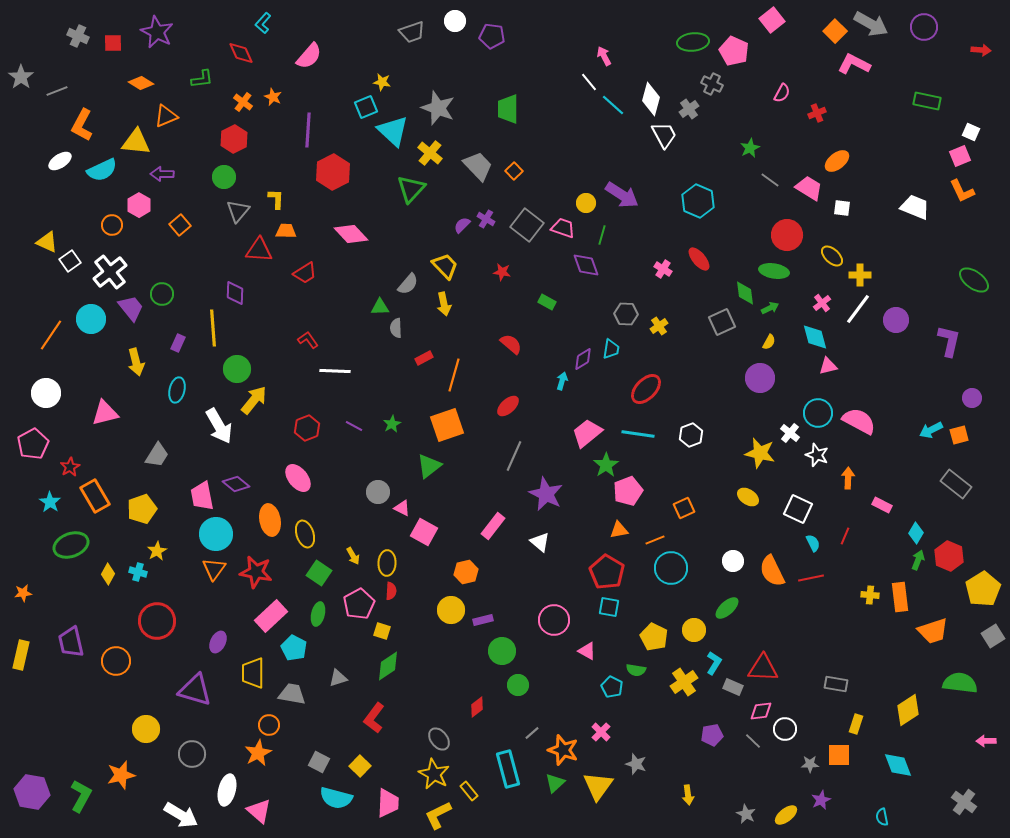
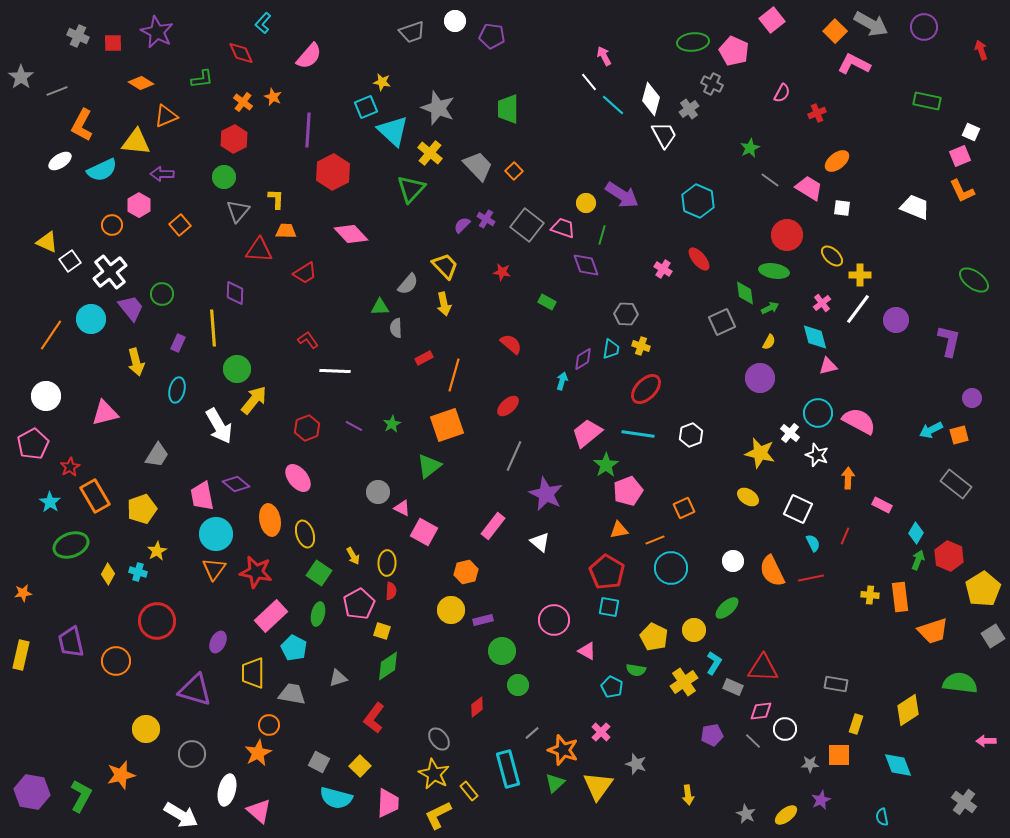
red arrow at (981, 50): rotated 114 degrees counterclockwise
yellow cross at (659, 326): moved 18 px left, 20 px down; rotated 36 degrees counterclockwise
white circle at (46, 393): moved 3 px down
